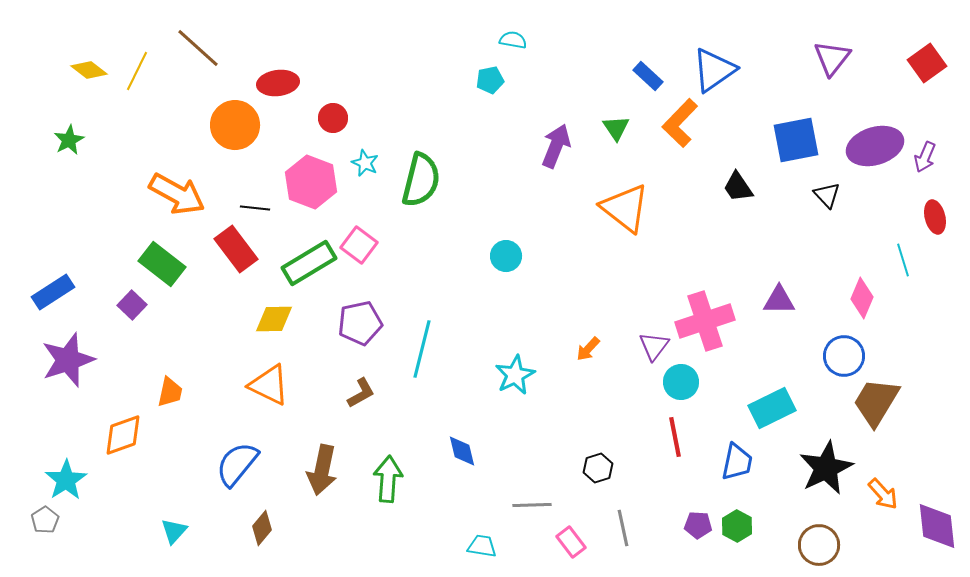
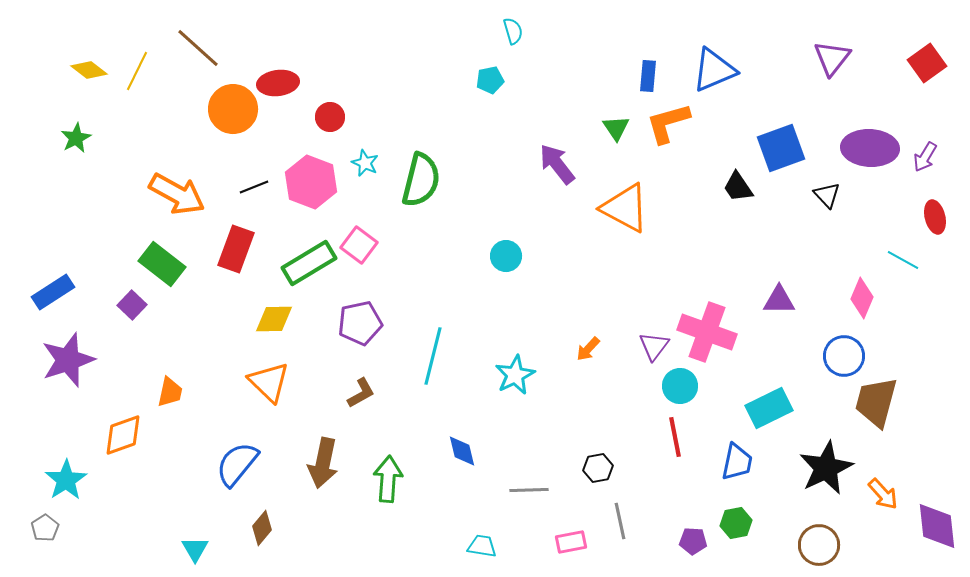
cyan semicircle at (513, 40): moved 9 px up; rotated 64 degrees clockwise
blue triangle at (714, 70): rotated 12 degrees clockwise
blue rectangle at (648, 76): rotated 52 degrees clockwise
red circle at (333, 118): moved 3 px left, 1 px up
orange L-shape at (680, 123): moved 12 px left; rotated 30 degrees clockwise
orange circle at (235, 125): moved 2 px left, 16 px up
green star at (69, 140): moved 7 px right, 2 px up
blue square at (796, 140): moved 15 px left, 8 px down; rotated 9 degrees counterclockwise
purple arrow at (556, 146): moved 1 px right, 18 px down; rotated 60 degrees counterclockwise
purple ellipse at (875, 146): moved 5 px left, 2 px down; rotated 20 degrees clockwise
purple arrow at (925, 157): rotated 8 degrees clockwise
black line at (255, 208): moved 1 px left, 21 px up; rotated 28 degrees counterclockwise
orange triangle at (625, 208): rotated 10 degrees counterclockwise
red rectangle at (236, 249): rotated 57 degrees clockwise
cyan line at (903, 260): rotated 44 degrees counterclockwise
pink cross at (705, 321): moved 2 px right, 11 px down; rotated 38 degrees clockwise
cyan line at (422, 349): moved 11 px right, 7 px down
cyan circle at (681, 382): moved 1 px left, 4 px down
orange triangle at (269, 385): moved 3 px up; rotated 18 degrees clockwise
brown trapezoid at (876, 402): rotated 16 degrees counterclockwise
cyan rectangle at (772, 408): moved 3 px left
black hexagon at (598, 468): rotated 8 degrees clockwise
brown arrow at (322, 470): moved 1 px right, 7 px up
gray line at (532, 505): moved 3 px left, 15 px up
gray pentagon at (45, 520): moved 8 px down
purple pentagon at (698, 525): moved 5 px left, 16 px down
green hexagon at (737, 526): moved 1 px left, 3 px up; rotated 20 degrees clockwise
gray line at (623, 528): moved 3 px left, 7 px up
cyan triangle at (174, 531): moved 21 px right, 18 px down; rotated 12 degrees counterclockwise
pink rectangle at (571, 542): rotated 64 degrees counterclockwise
